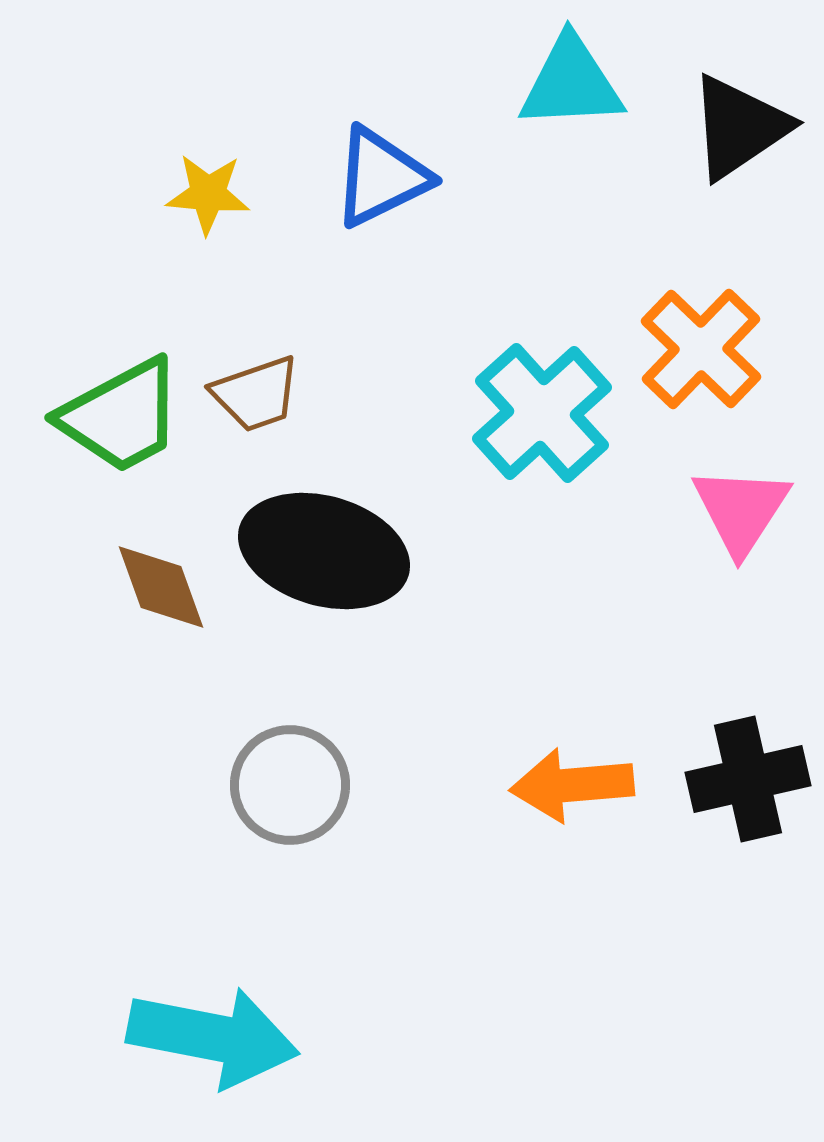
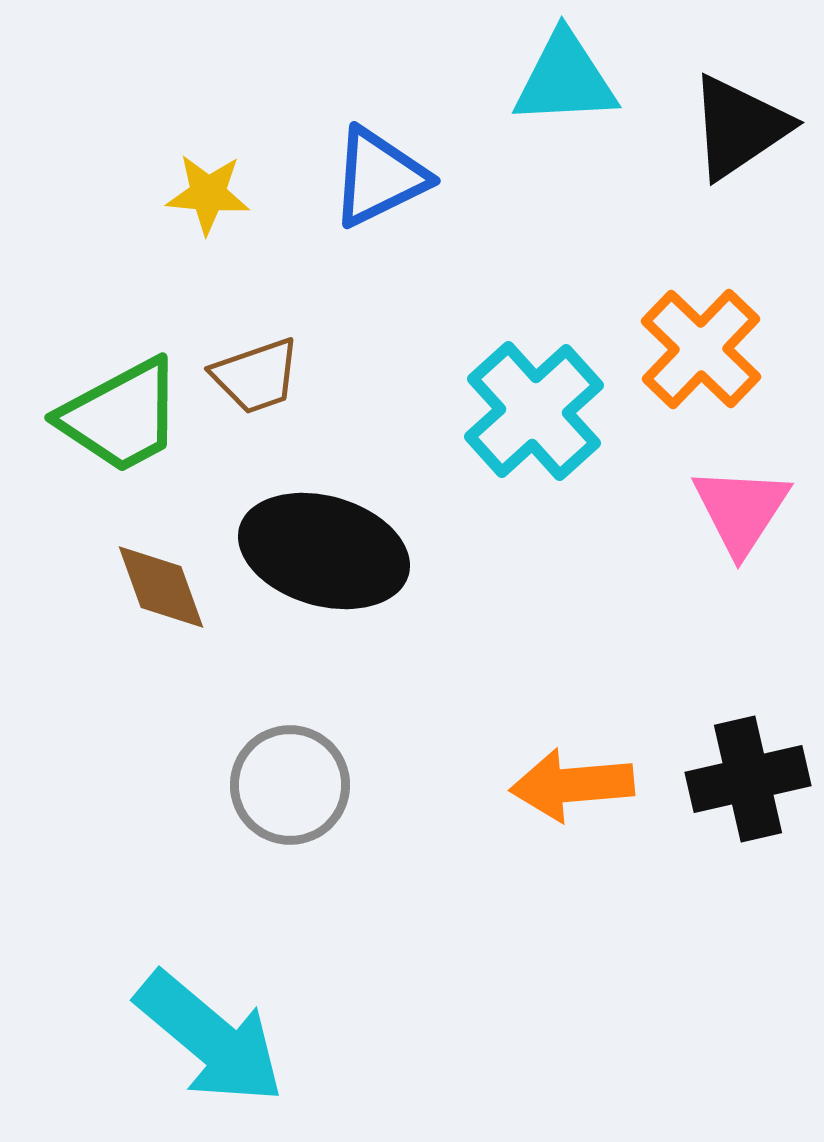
cyan triangle: moved 6 px left, 4 px up
blue triangle: moved 2 px left
brown trapezoid: moved 18 px up
cyan cross: moved 8 px left, 2 px up
cyan arrow: moved 3 px left, 1 px down; rotated 29 degrees clockwise
